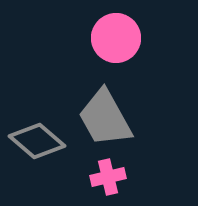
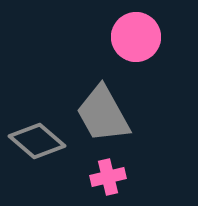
pink circle: moved 20 px right, 1 px up
gray trapezoid: moved 2 px left, 4 px up
